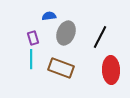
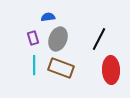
blue semicircle: moved 1 px left, 1 px down
gray ellipse: moved 8 px left, 6 px down
black line: moved 1 px left, 2 px down
cyan line: moved 3 px right, 6 px down
